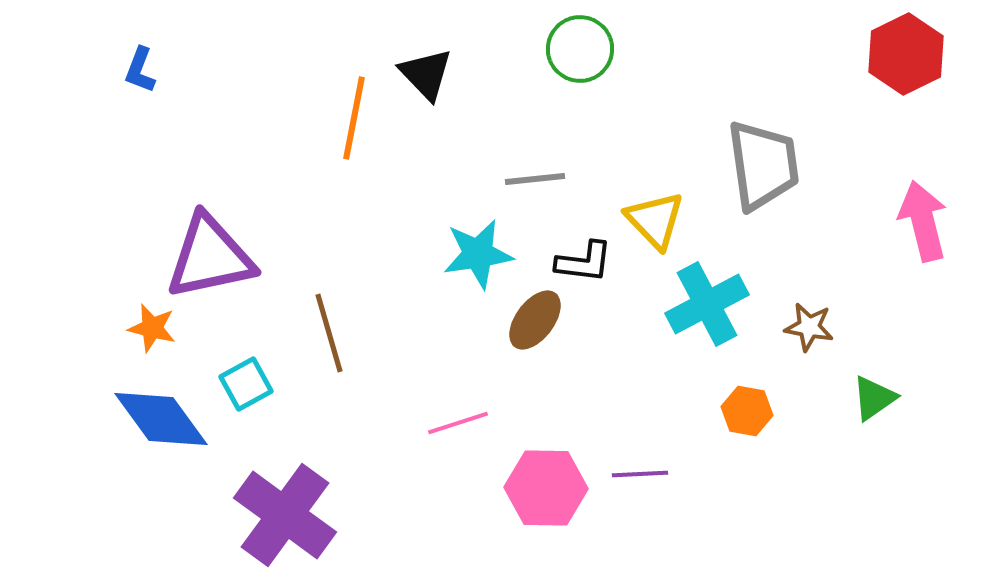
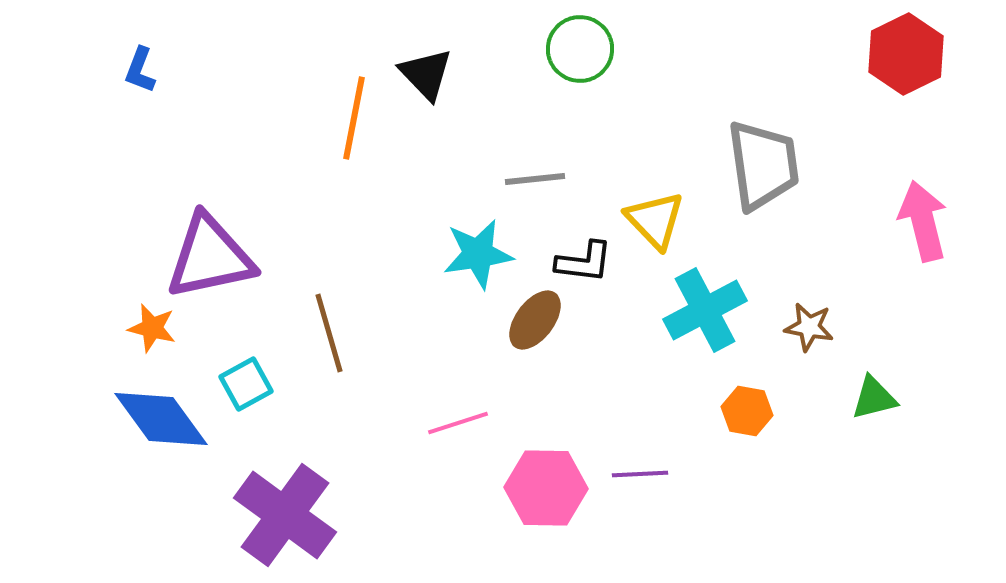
cyan cross: moved 2 px left, 6 px down
green triangle: rotated 21 degrees clockwise
